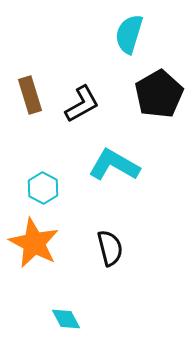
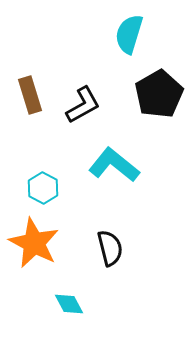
black L-shape: moved 1 px right, 1 px down
cyan L-shape: rotated 9 degrees clockwise
cyan diamond: moved 3 px right, 15 px up
